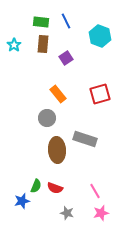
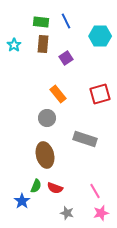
cyan hexagon: rotated 20 degrees counterclockwise
brown ellipse: moved 12 px left, 5 px down; rotated 10 degrees counterclockwise
blue star: rotated 21 degrees counterclockwise
